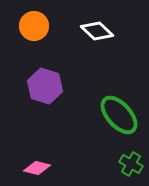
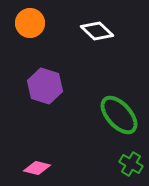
orange circle: moved 4 px left, 3 px up
